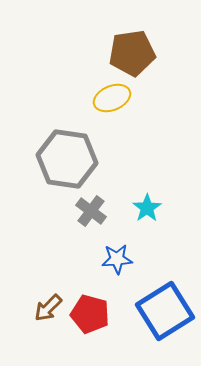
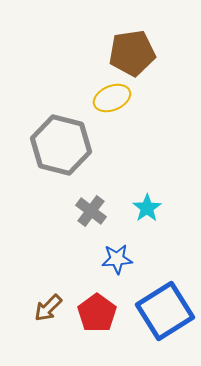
gray hexagon: moved 6 px left, 14 px up; rotated 6 degrees clockwise
red pentagon: moved 7 px right, 1 px up; rotated 21 degrees clockwise
